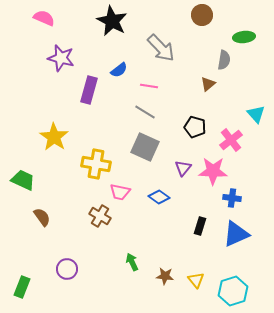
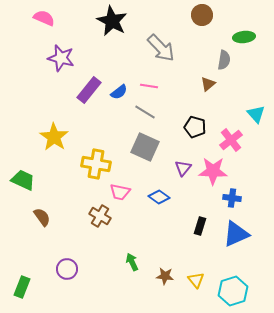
blue semicircle: moved 22 px down
purple rectangle: rotated 24 degrees clockwise
